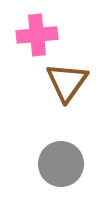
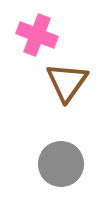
pink cross: rotated 27 degrees clockwise
